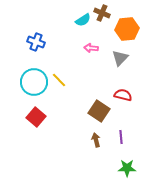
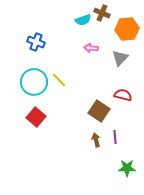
cyan semicircle: rotated 14 degrees clockwise
purple line: moved 6 px left
